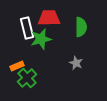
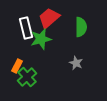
red trapezoid: rotated 40 degrees counterclockwise
white rectangle: moved 1 px left
orange rectangle: rotated 40 degrees counterclockwise
green cross: moved 1 px up
